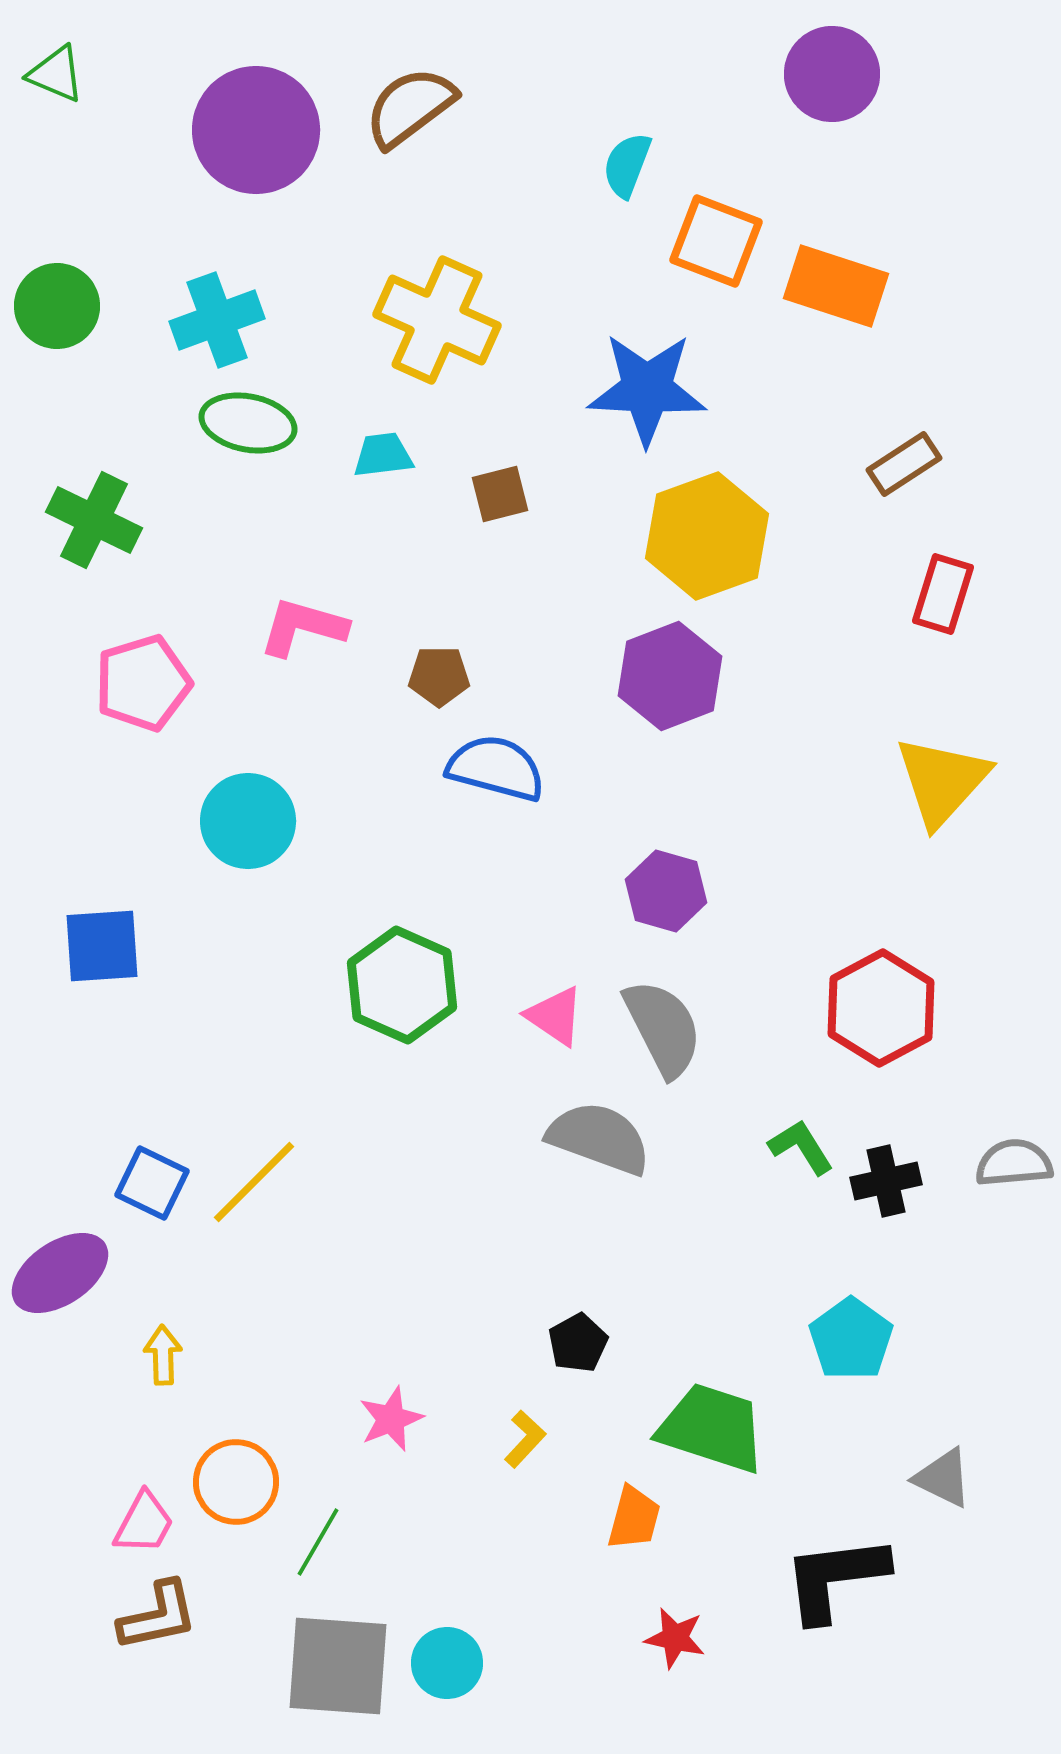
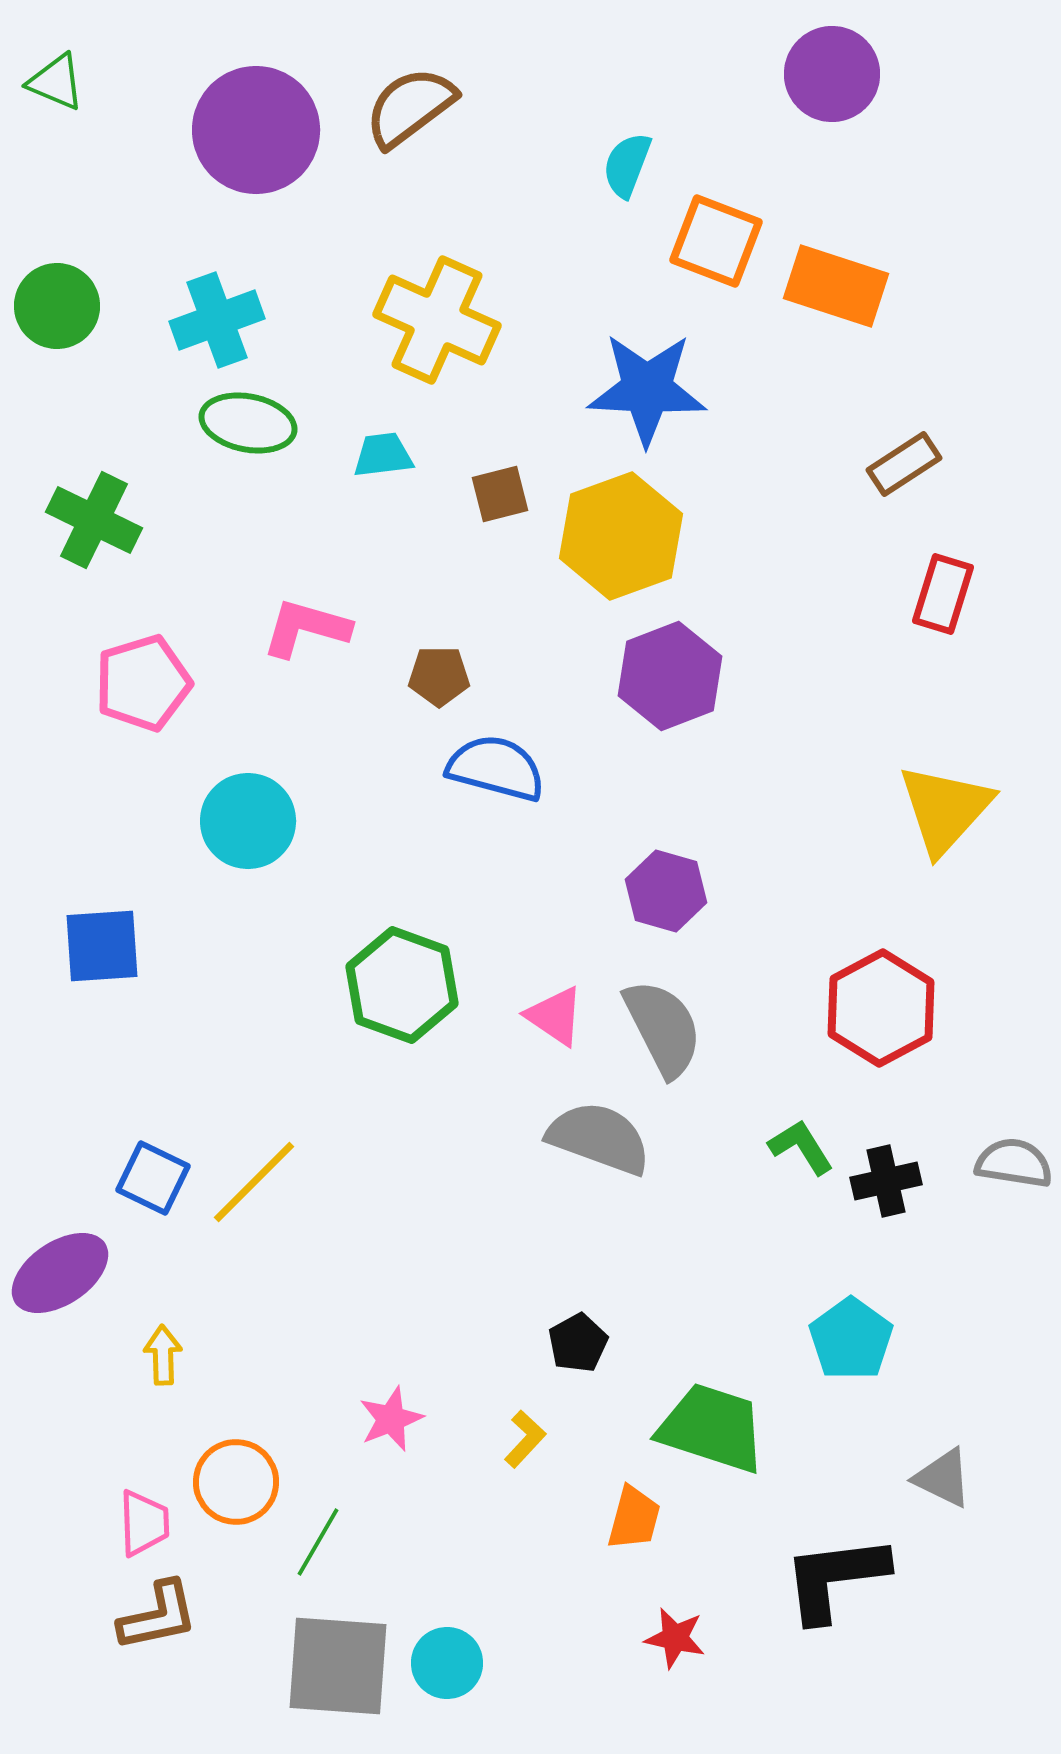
green triangle at (56, 74): moved 8 px down
yellow hexagon at (707, 536): moved 86 px left
pink L-shape at (303, 627): moved 3 px right, 1 px down
yellow triangle at (942, 781): moved 3 px right, 28 px down
green hexagon at (402, 985): rotated 4 degrees counterclockwise
gray semicircle at (1014, 1163): rotated 14 degrees clockwise
blue square at (152, 1183): moved 1 px right, 5 px up
pink trapezoid at (144, 1523): rotated 30 degrees counterclockwise
